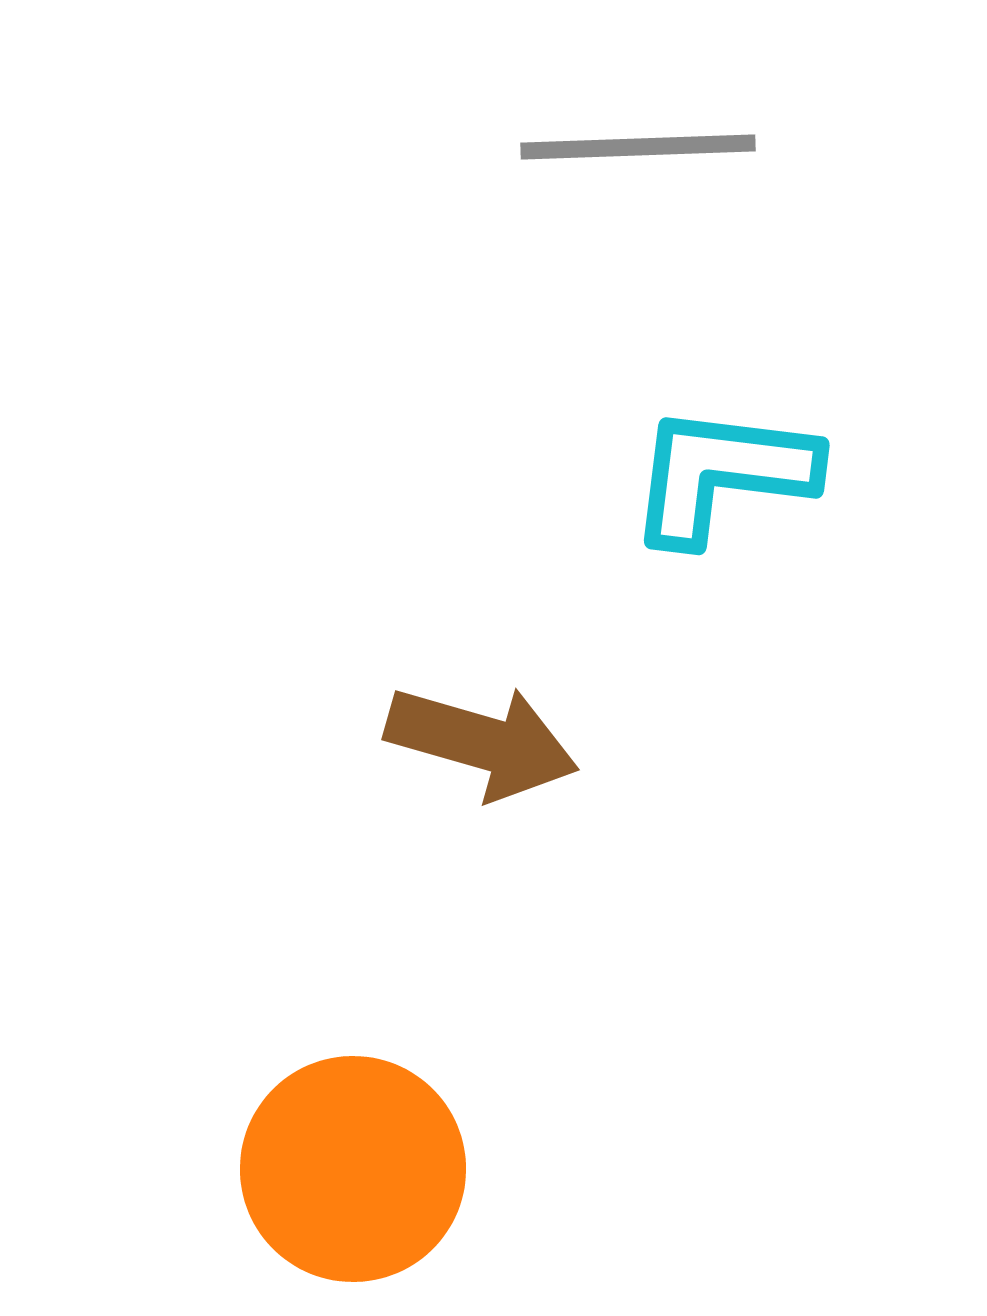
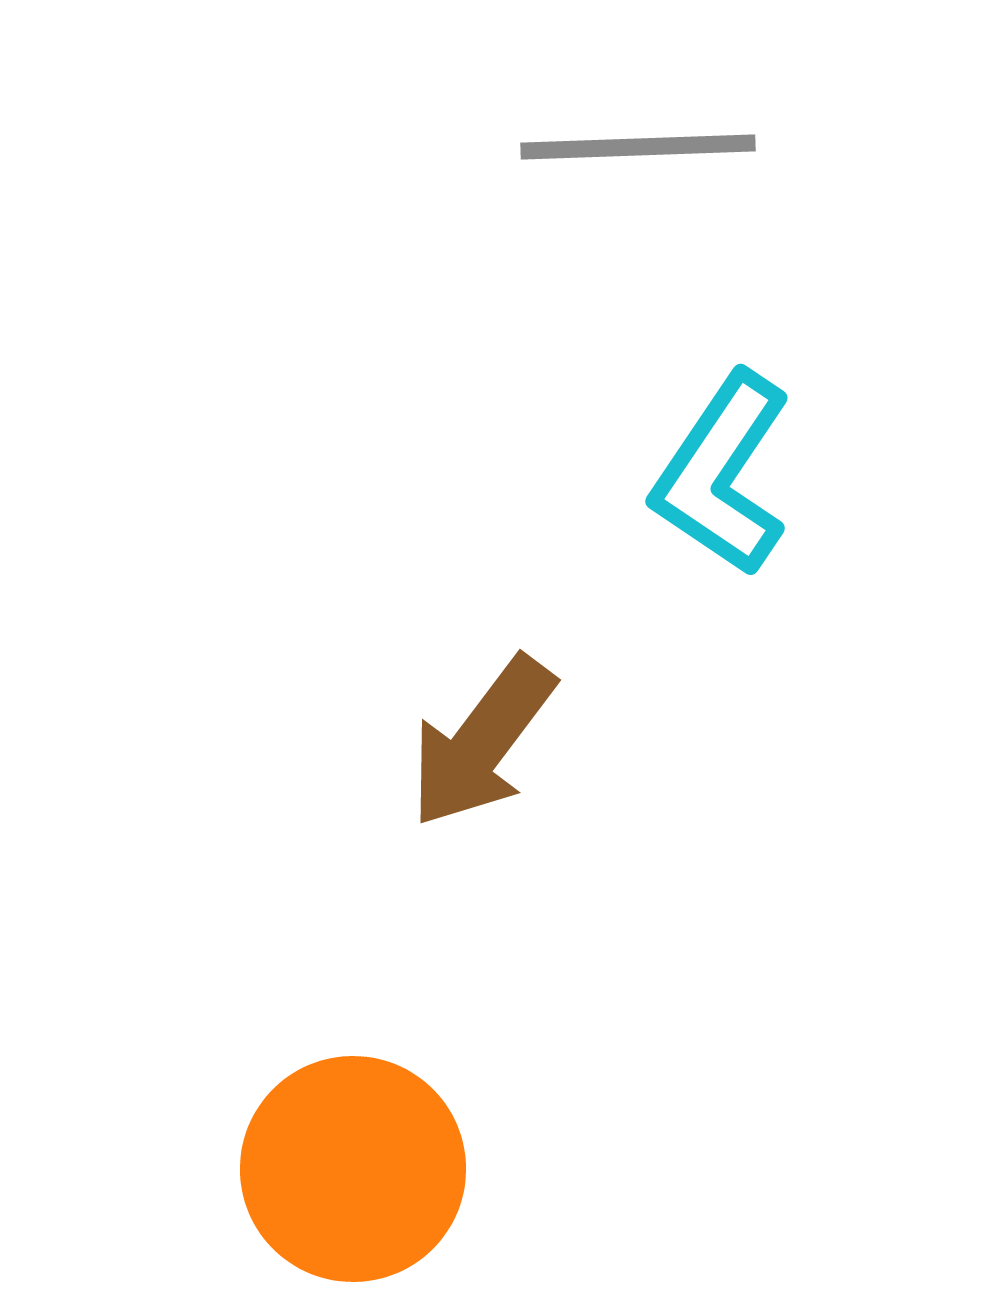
cyan L-shape: rotated 63 degrees counterclockwise
brown arrow: rotated 111 degrees clockwise
